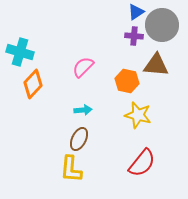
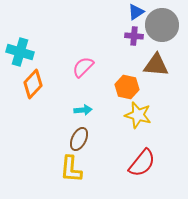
orange hexagon: moved 6 px down
